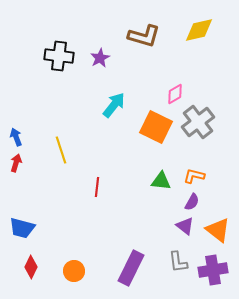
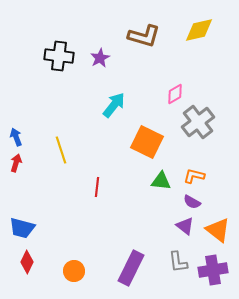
orange square: moved 9 px left, 15 px down
purple semicircle: rotated 90 degrees clockwise
red diamond: moved 4 px left, 5 px up
